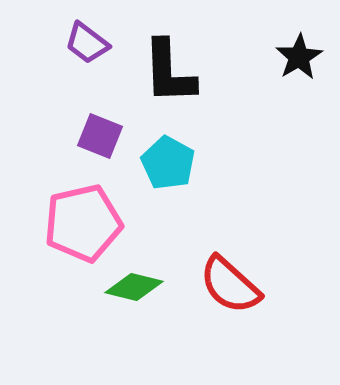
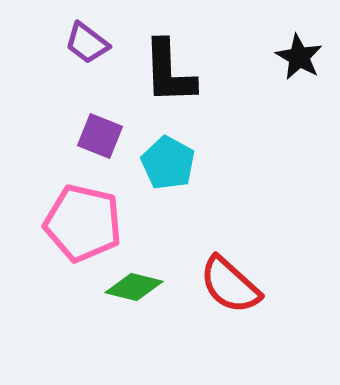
black star: rotated 12 degrees counterclockwise
pink pentagon: rotated 26 degrees clockwise
